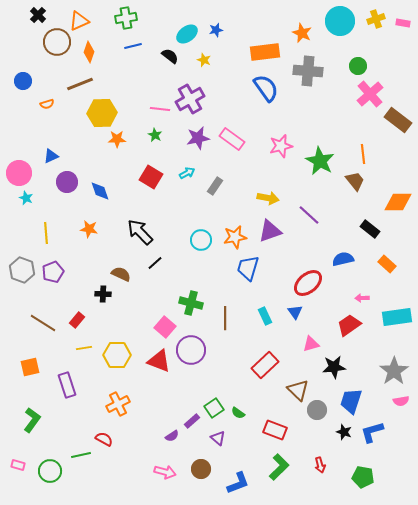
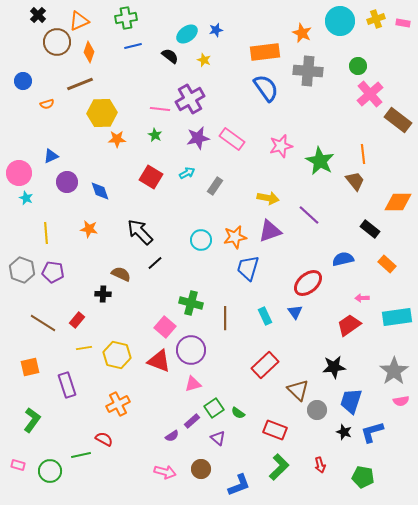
purple pentagon at (53, 272): rotated 30 degrees clockwise
pink triangle at (311, 344): moved 118 px left, 40 px down
yellow hexagon at (117, 355): rotated 12 degrees clockwise
blue L-shape at (238, 483): moved 1 px right, 2 px down
